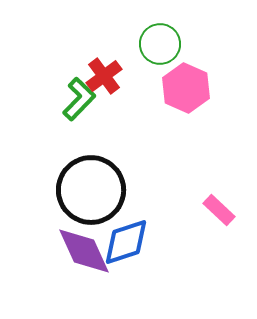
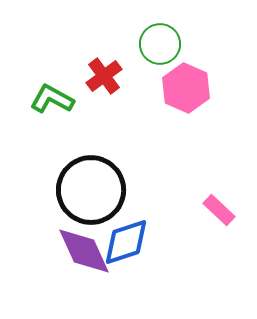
green L-shape: moved 27 px left; rotated 105 degrees counterclockwise
